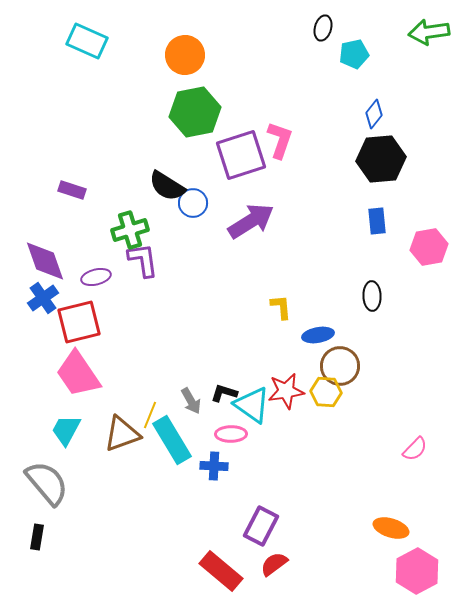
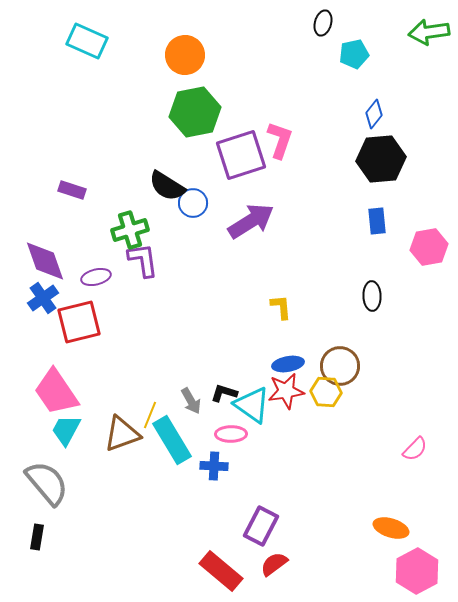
black ellipse at (323, 28): moved 5 px up
blue ellipse at (318, 335): moved 30 px left, 29 px down
pink trapezoid at (78, 374): moved 22 px left, 18 px down
